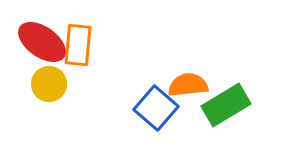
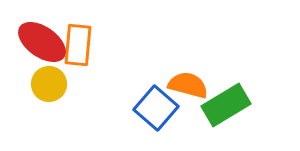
orange semicircle: rotated 21 degrees clockwise
